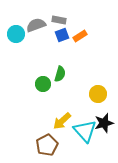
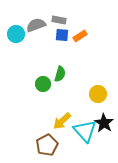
blue square: rotated 24 degrees clockwise
black star: rotated 24 degrees counterclockwise
